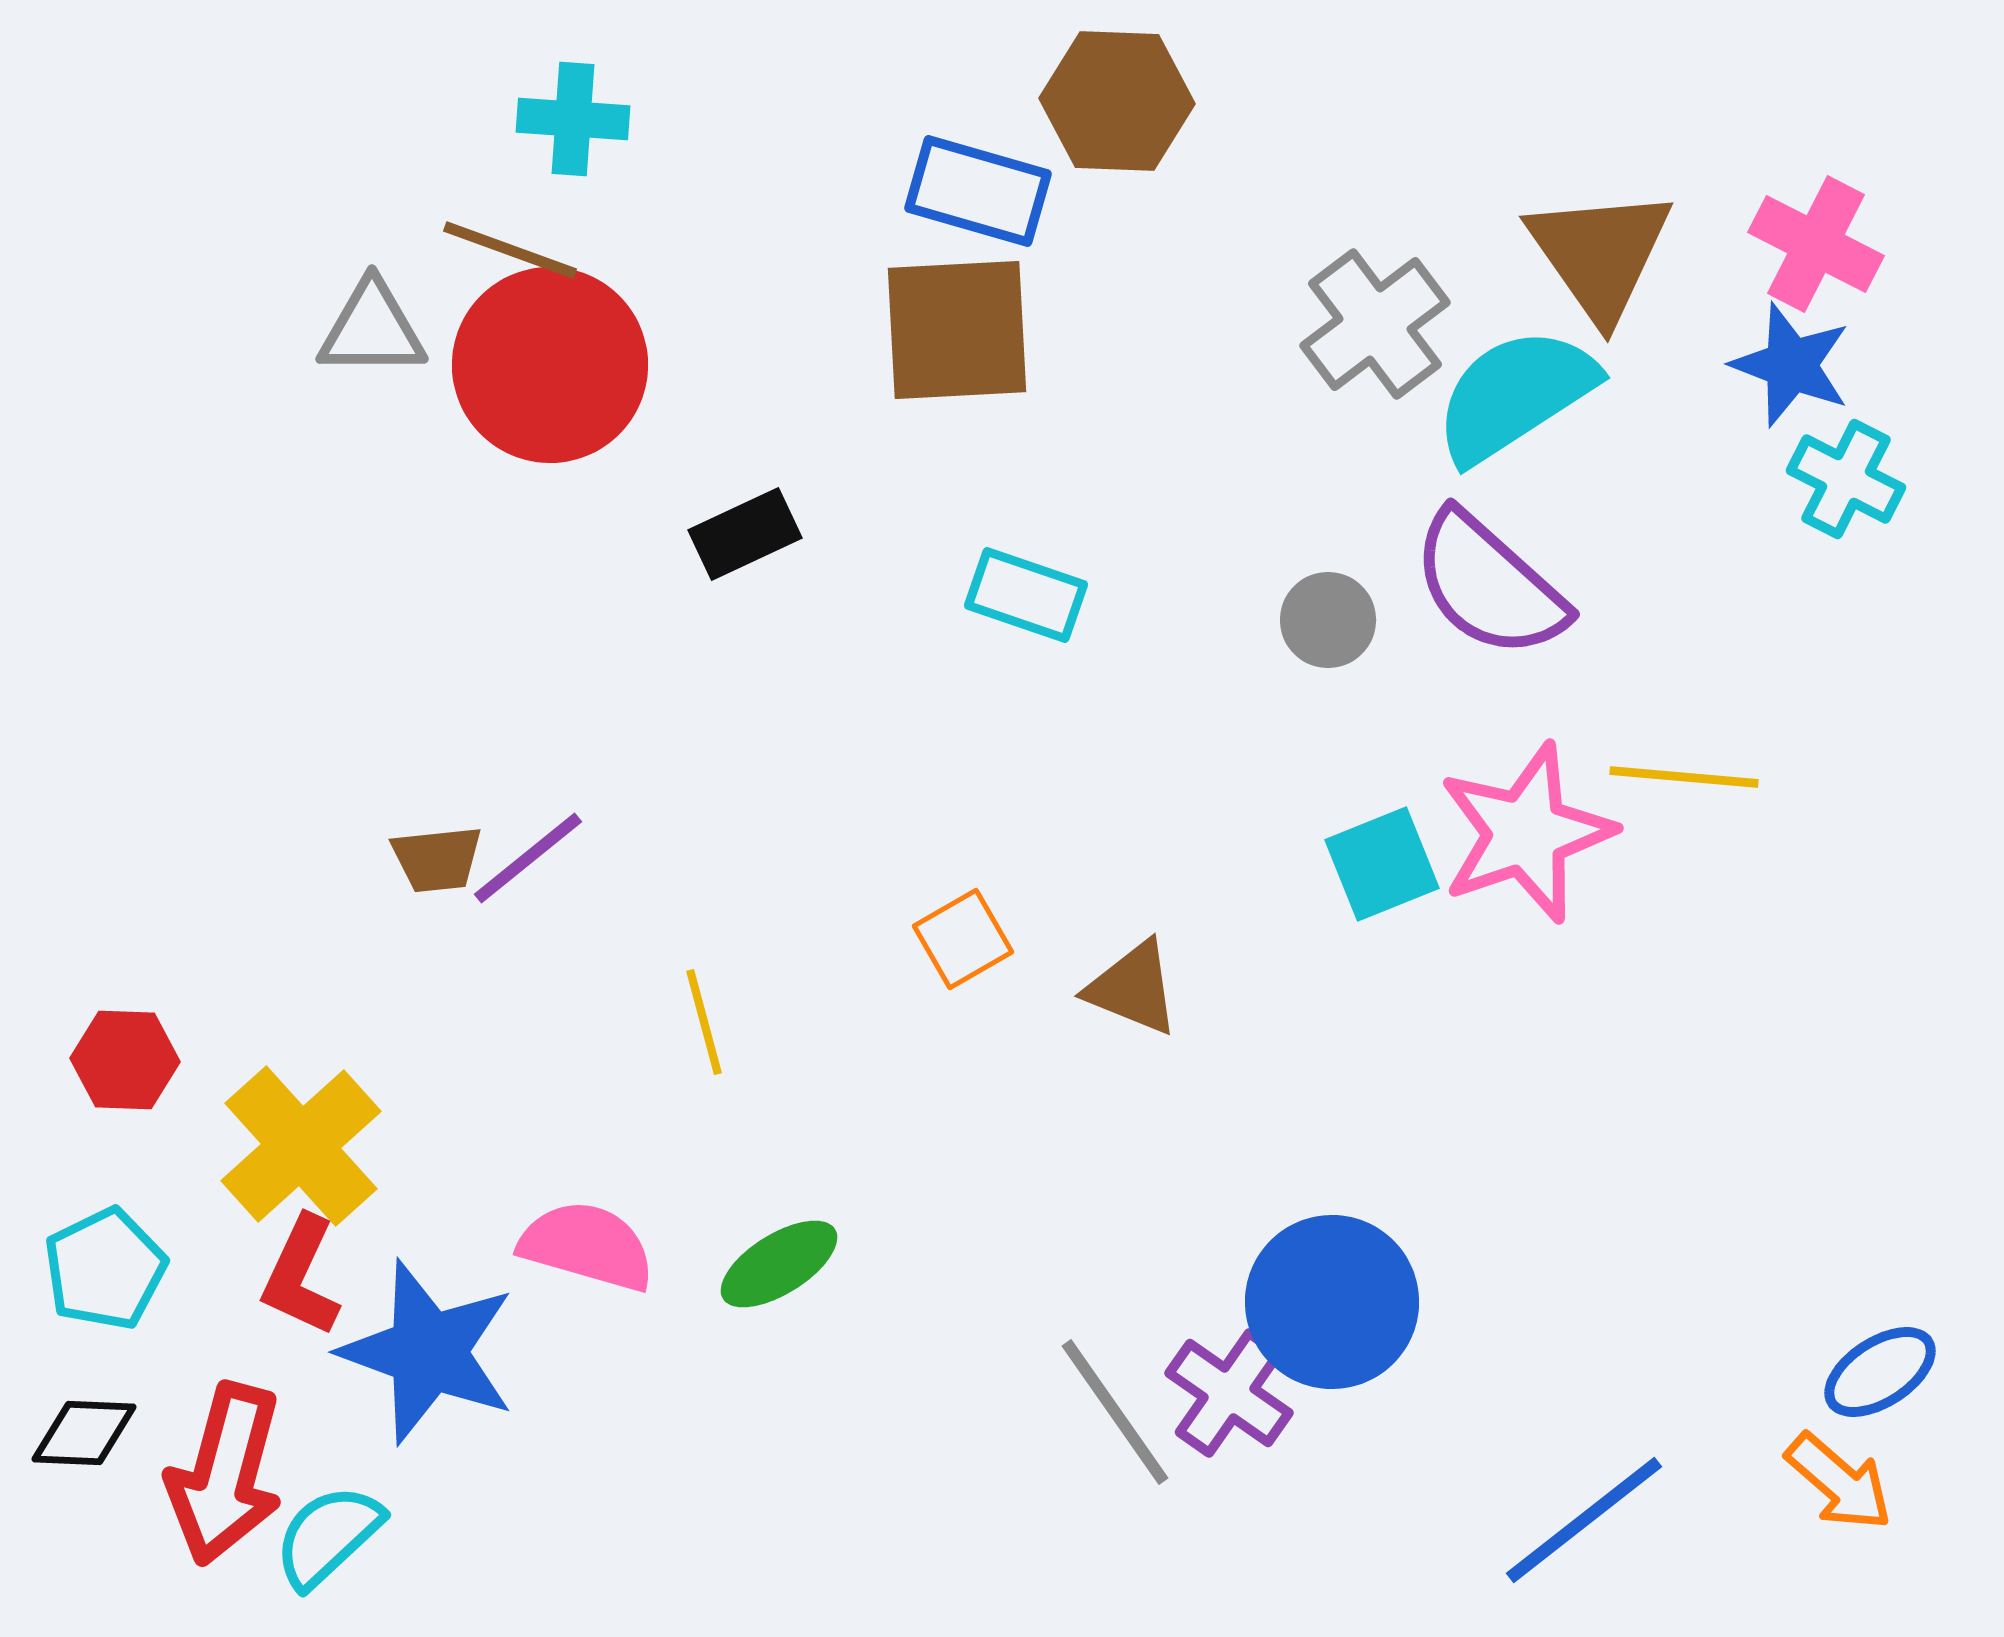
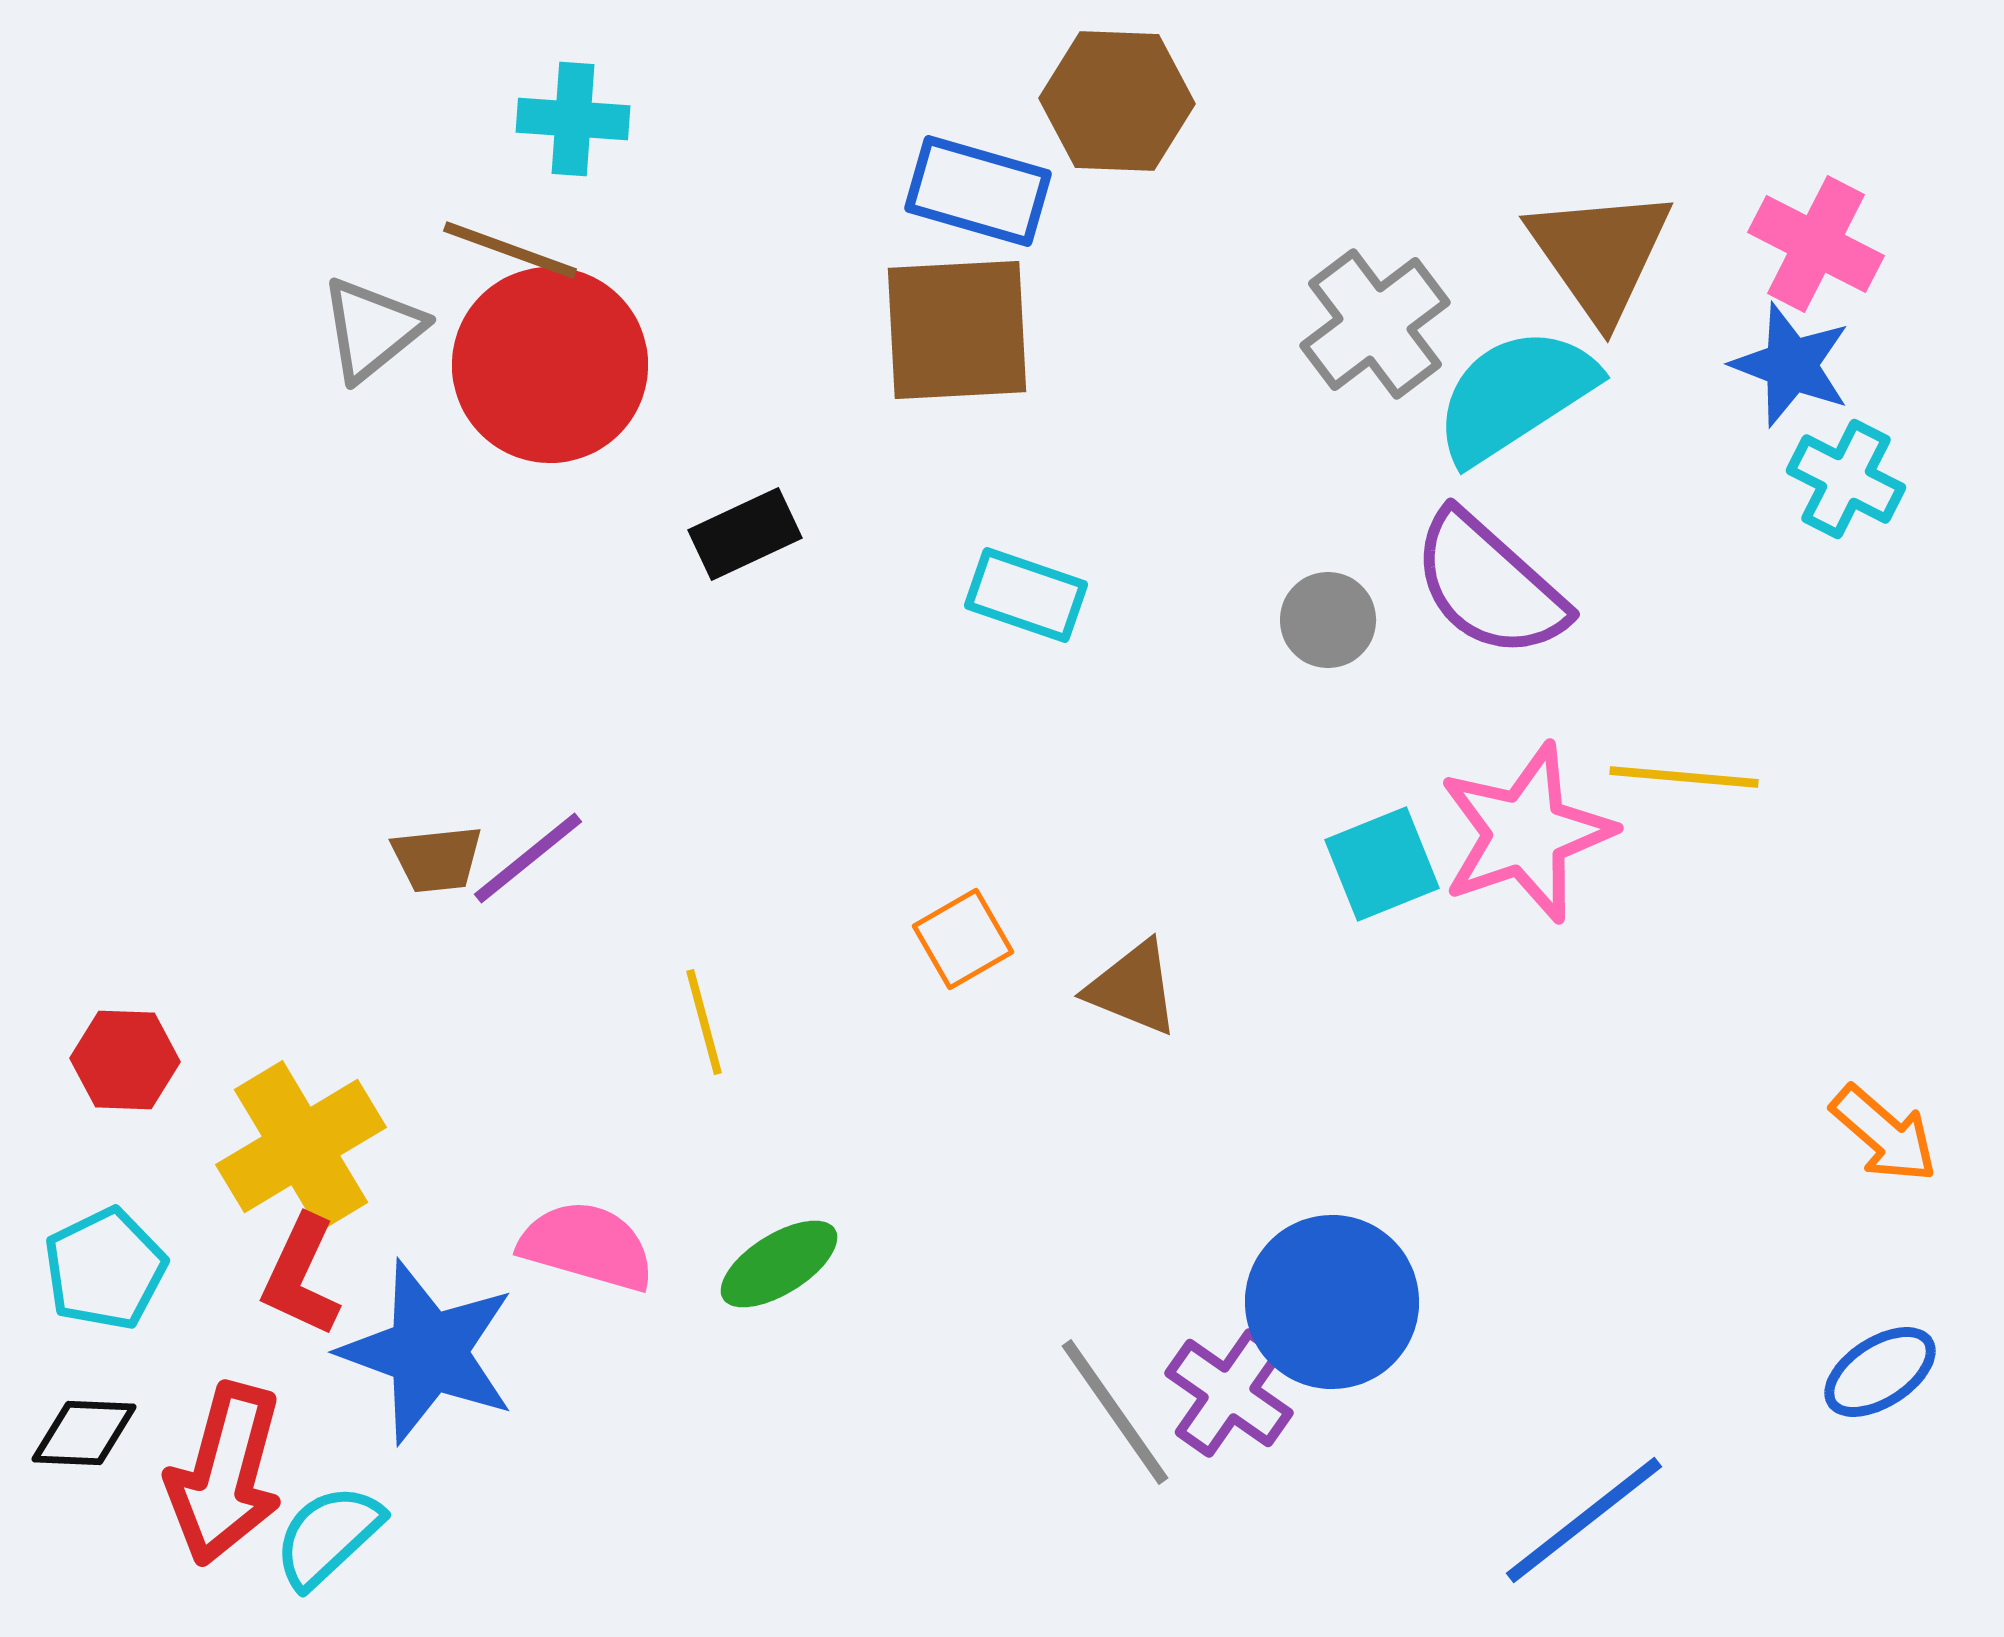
gray triangle at (372, 329): rotated 39 degrees counterclockwise
yellow cross at (301, 1146): rotated 11 degrees clockwise
orange arrow at (1839, 1482): moved 45 px right, 348 px up
